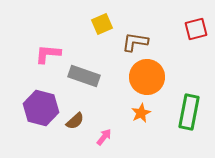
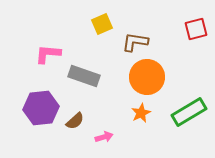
purple hexagon: rotated 20 degrees counterclockwise
green rectangle: rotated 48 degrees clockwise
pink arrow: rotated 36 degrees clockwise
